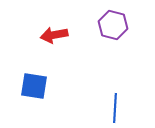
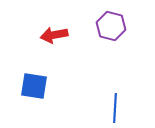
purple hexagon: moved 2 px left, 1 px down
